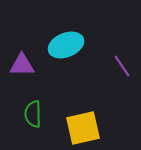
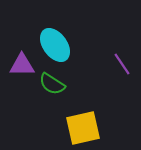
cyan ellipse: moved 11 px left; rotated 76 degrees clockwise
purple line: moved 2 px up
green semicircle: moved 19 px right, 30 px up; rotated 56 degrees counterclockwise
